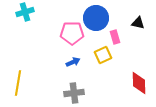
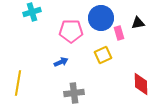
cyan cross: moved 7 px right
blue circle: moved 5 px right
black triangle: rotated 24 degrees counterclockwise
pink pentagon: moved 1 px left, 2 px up
pink rectangle: moved 4 px right, 4 px up
blue arrow: moved 12 px left
red diamond: moved 2 px right, 1 px down
